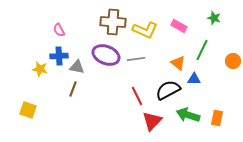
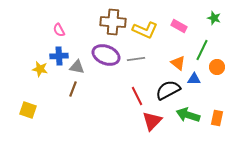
orange circle: moved 16 px left, 6 px down
